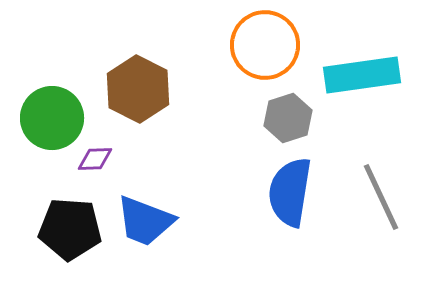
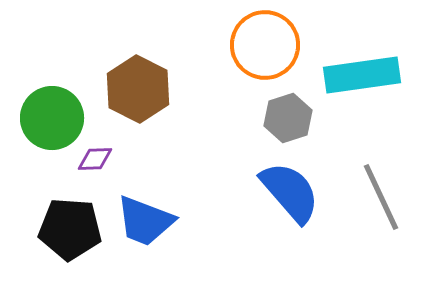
blue semicircle: rotated 130 degrees clockwise
